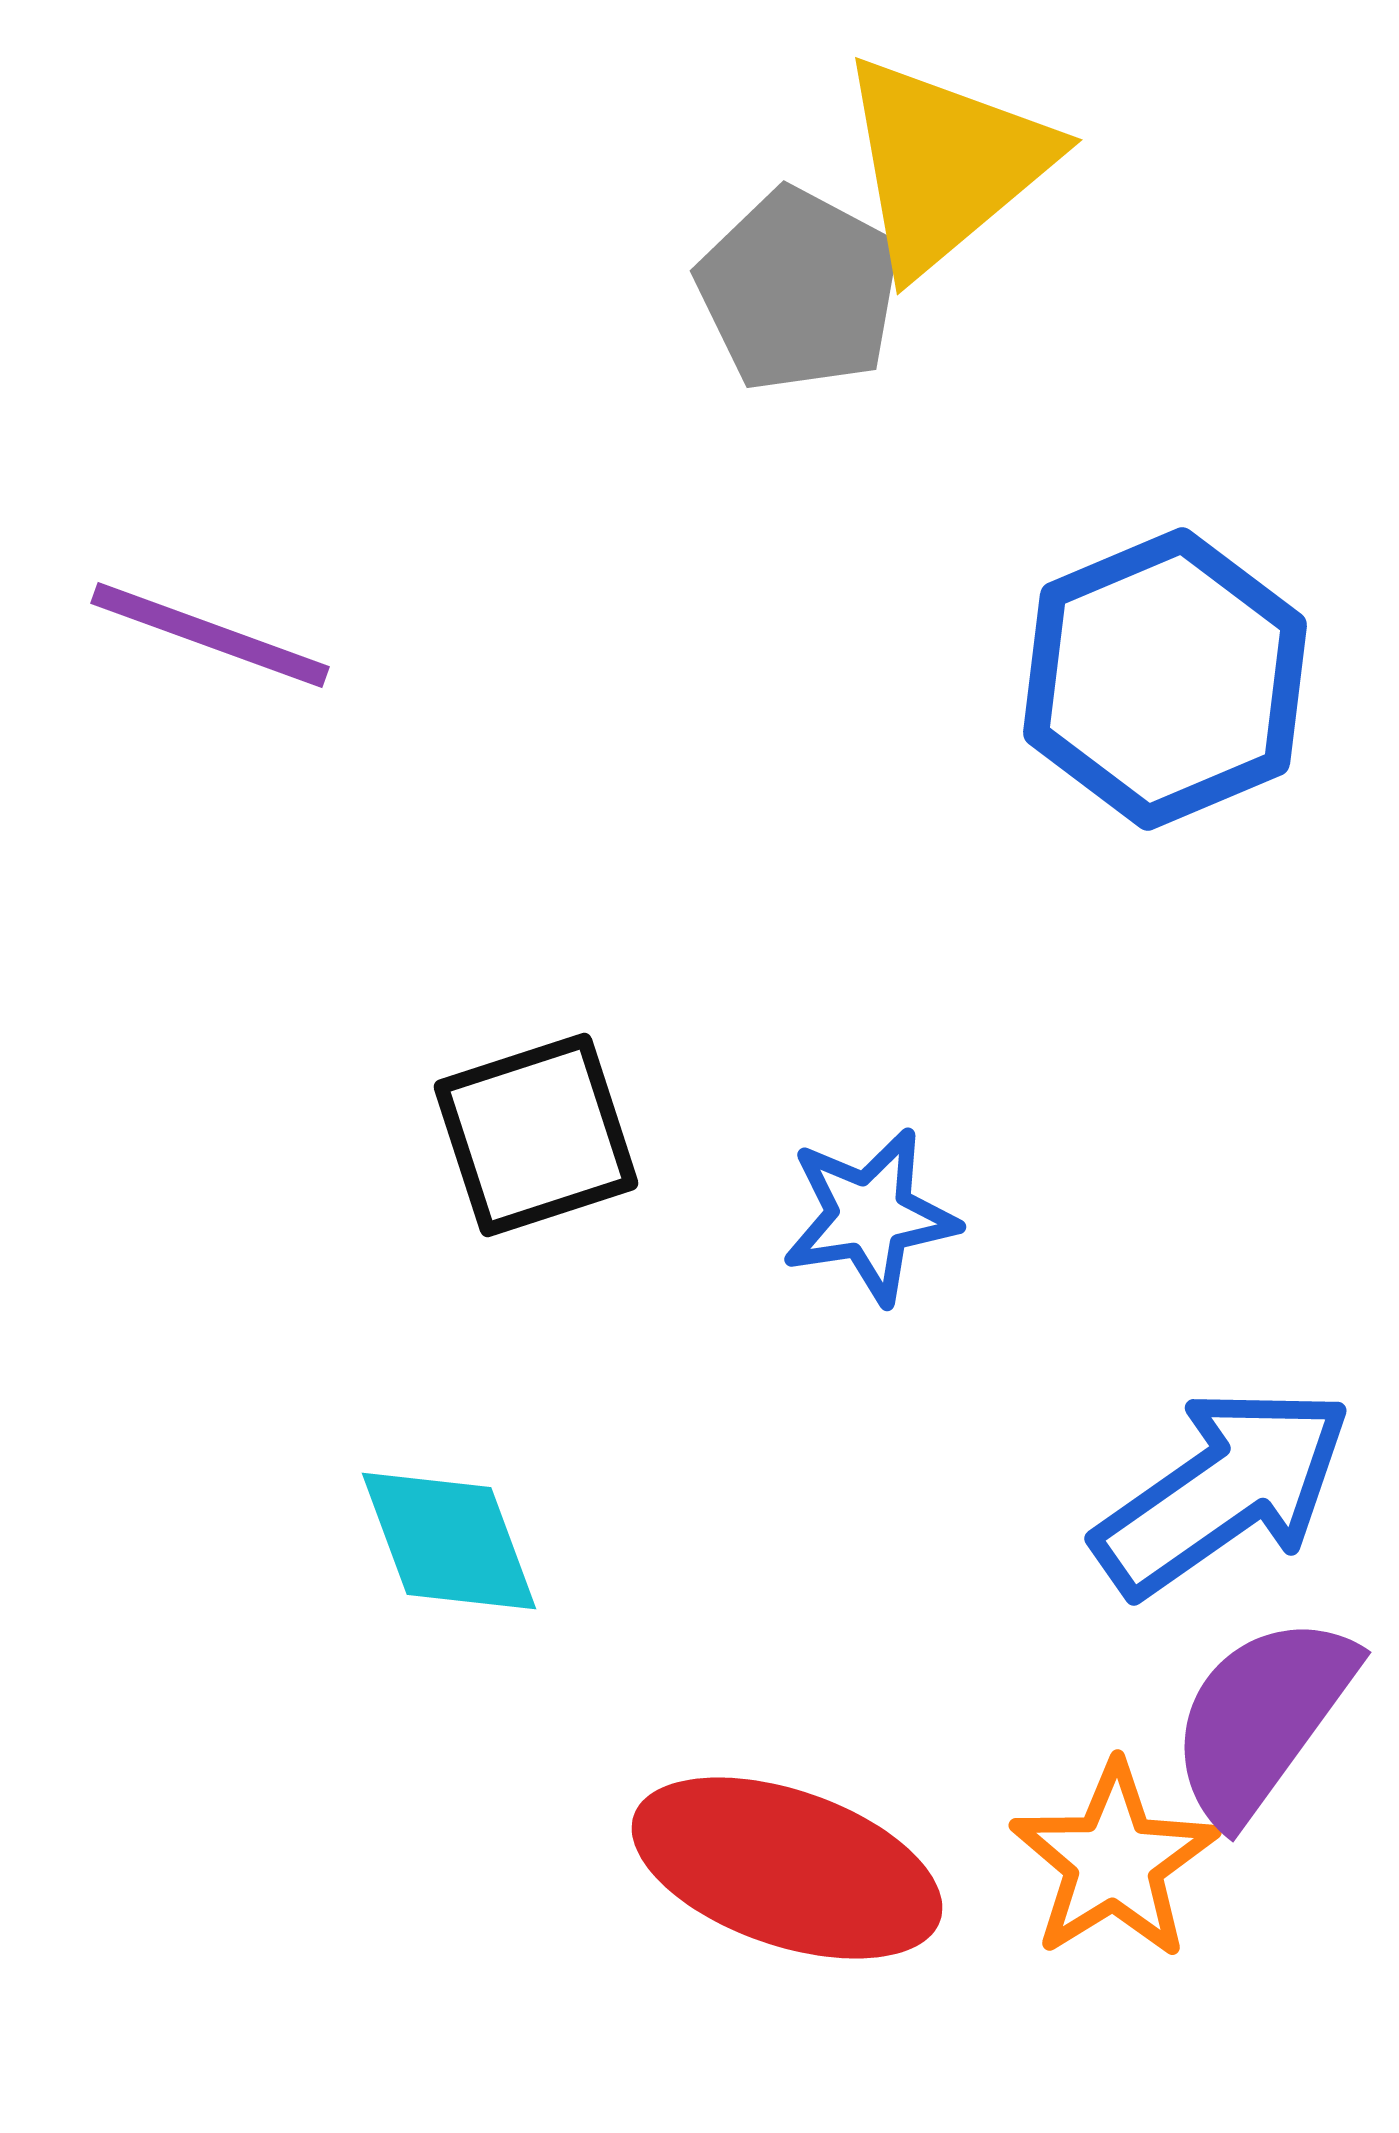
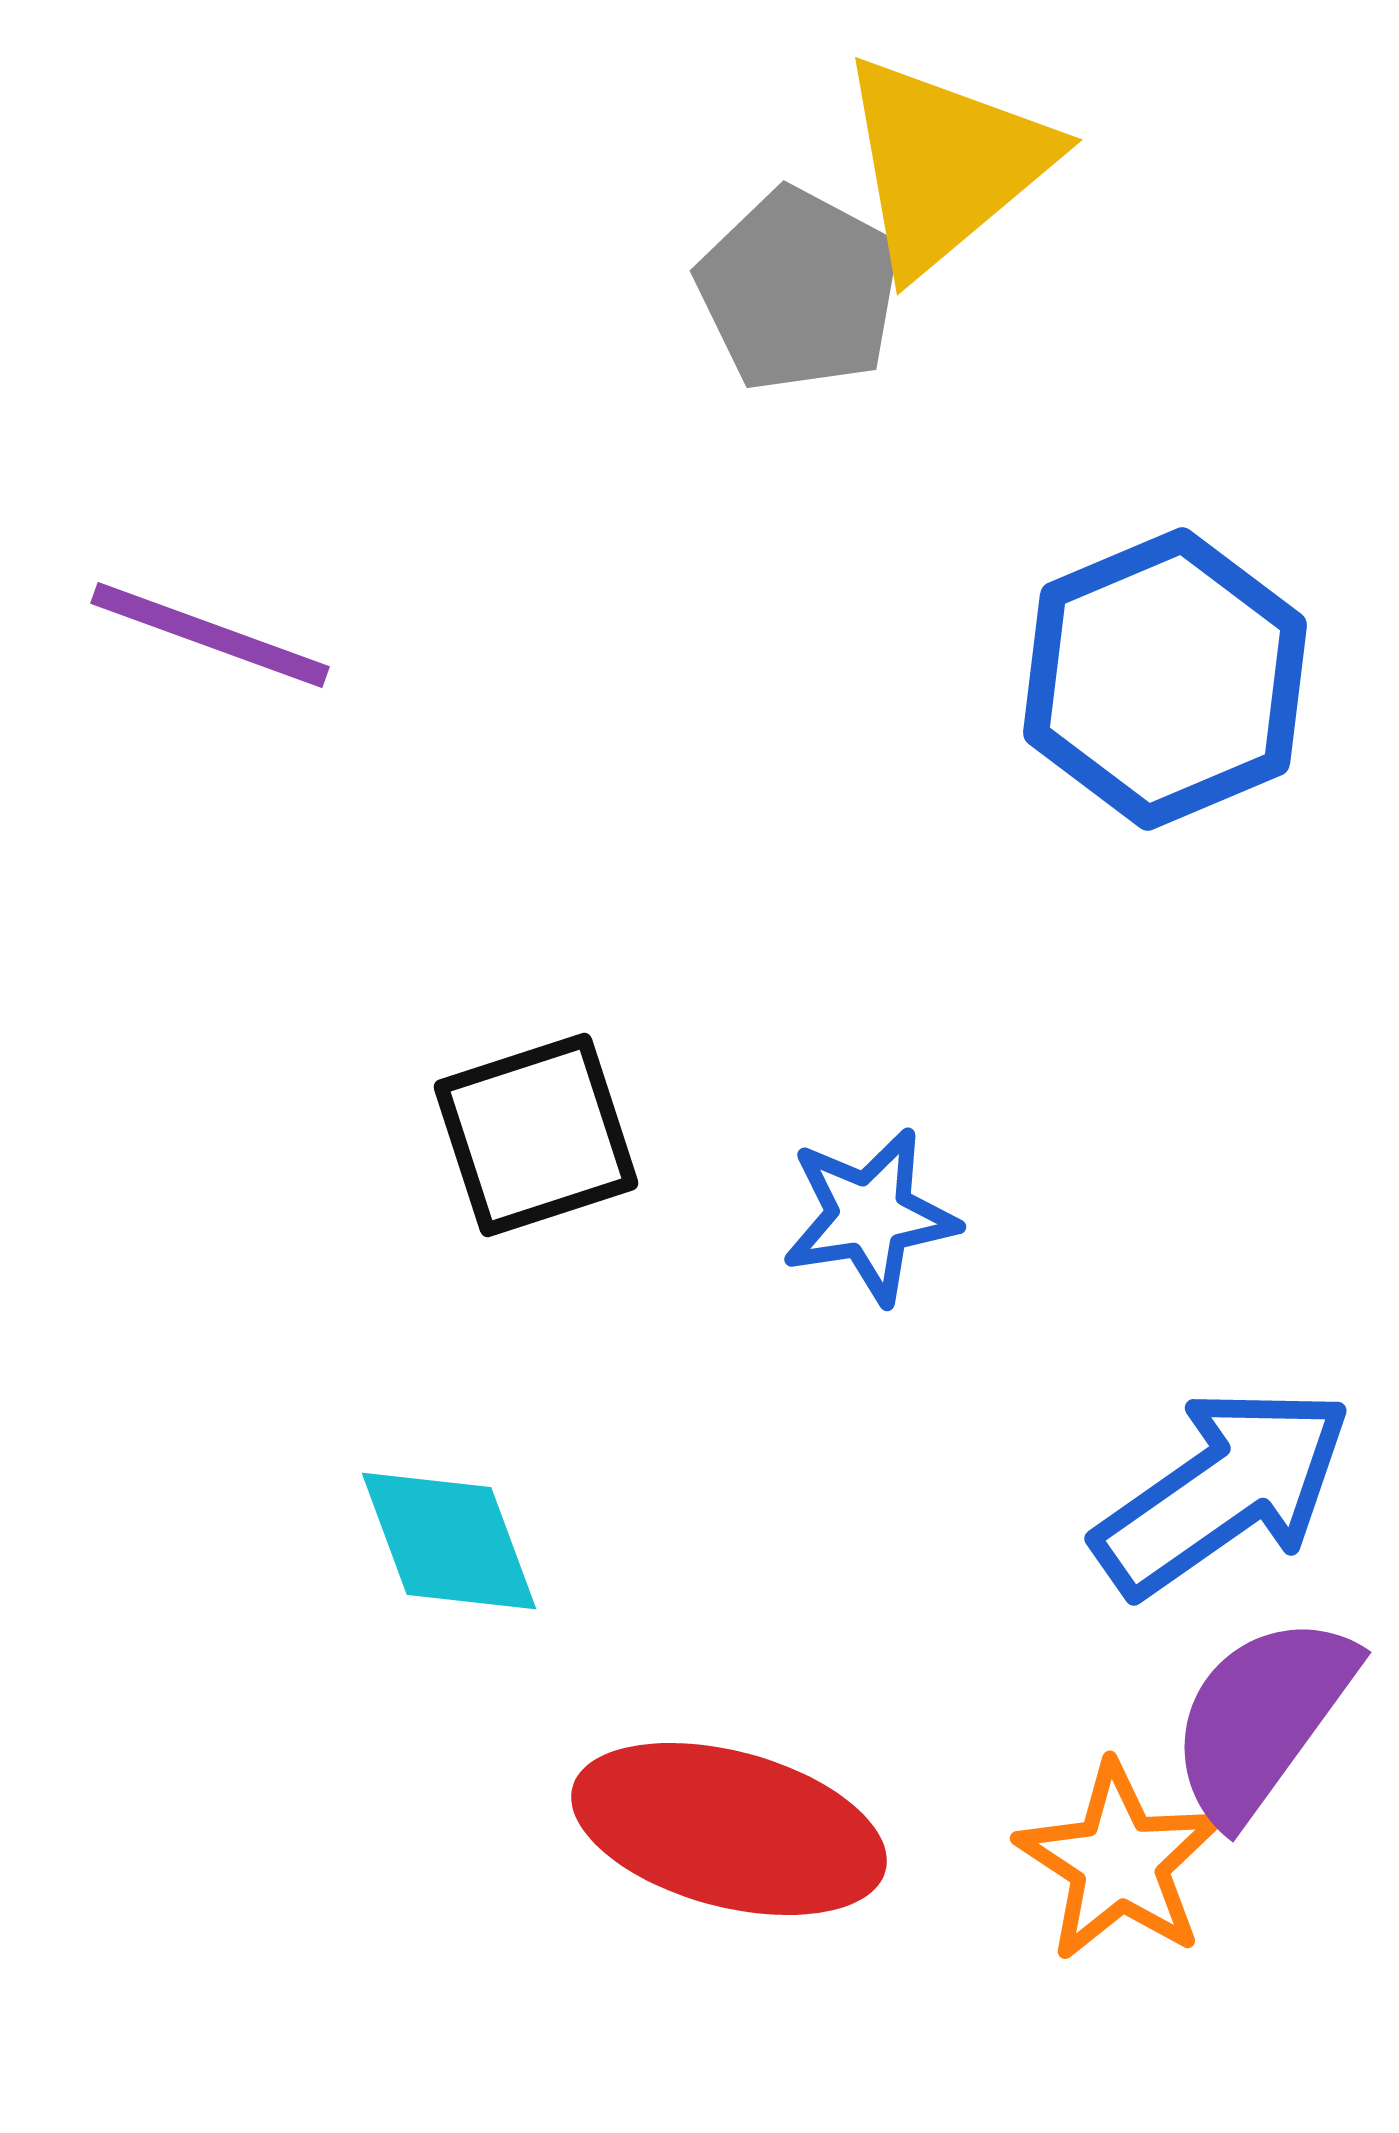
orange star: moved 5 px right, 1 px down; rotated 7 degrees counterclockwise
red ellipse: moved 58 px left, 39 px up; rotated 4 degrees counterclockwise
